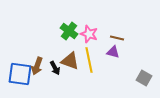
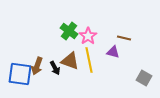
pink star: moved 1 px left, 2 px down; rotated 18 degrees clockwise
brown line: moved 7 px right
